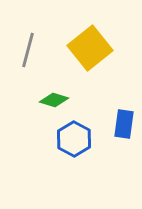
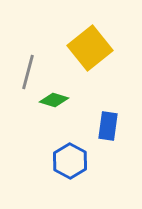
gray line: moved 22 px down
blue rectangle: moved 16 px left, 2 px down
blue hexagon: moved 4 px left, 22 px down
